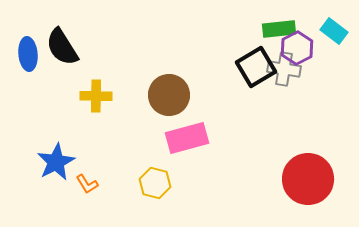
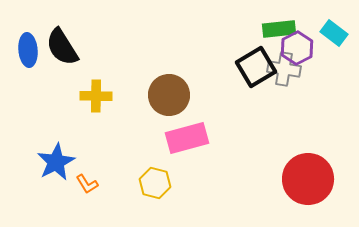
cyan rectangle: moved 2 px down
blue ellipse: moved 4 px up
